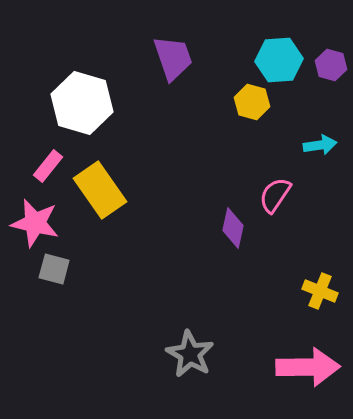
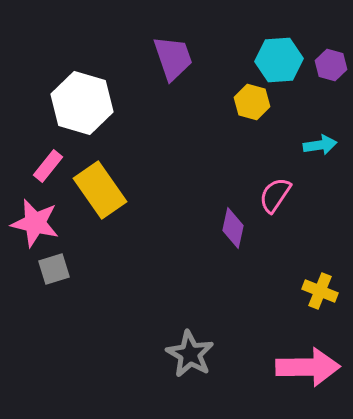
gray square: rotated 32 degrees counterclockwise
